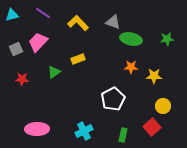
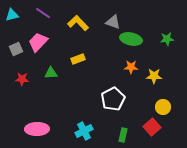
green triangle: moved 3 px left, 1 px down; rotated 32 degrees clockwise
yellow circle: moved 1 px down
